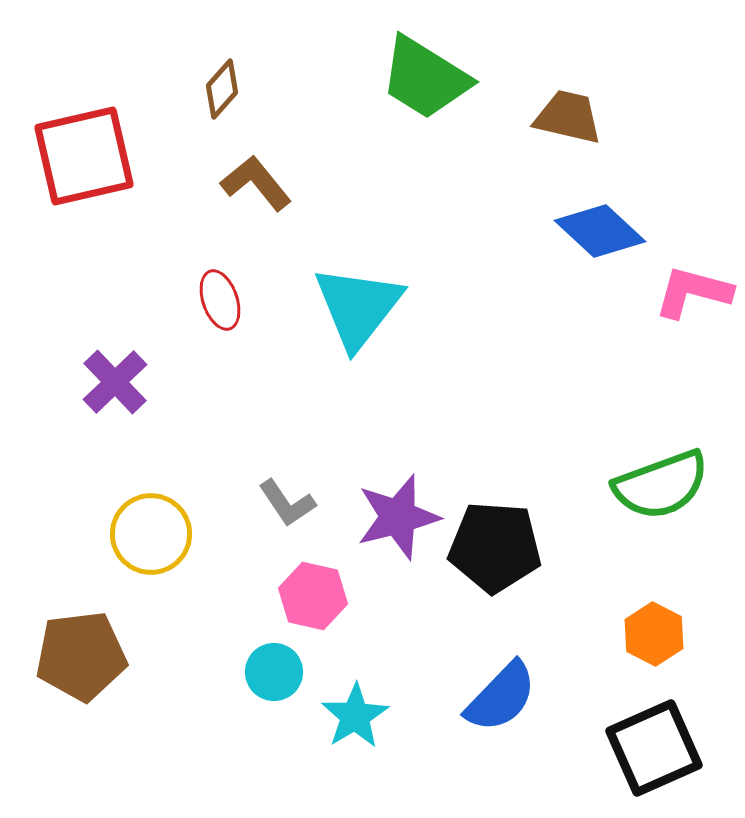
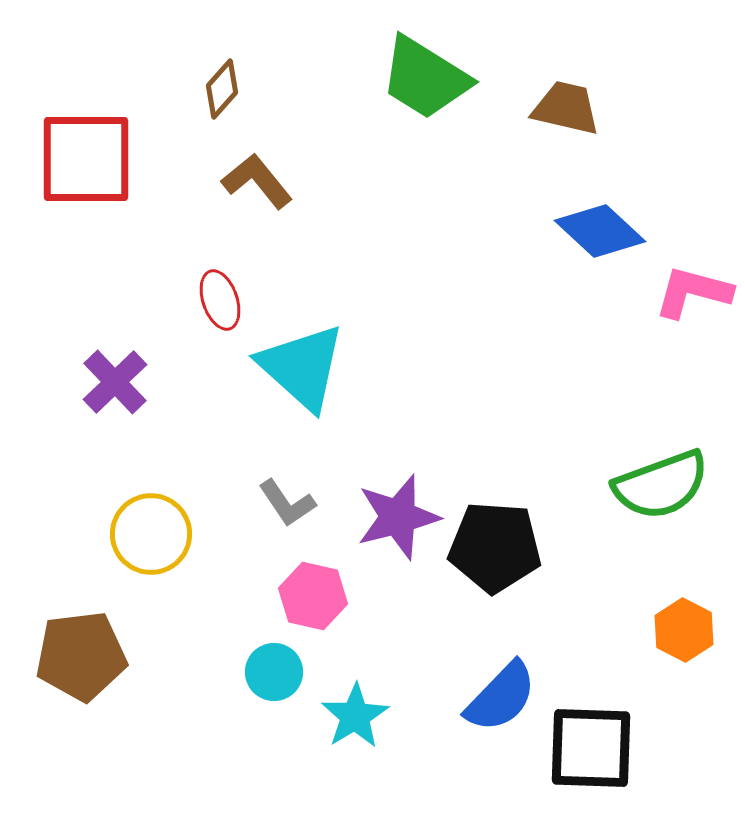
brown trapezoid: moved 2 px left, 9 px up
red square: moved 2 px right, 3 px down; rotated 13 degrees clockwise
brown L-shape: moved 1 px right, 2 px up
cyan triangle: moved 56 px left, 60 px down; rotated 26 degrees counterclockwise
orange hexagon: moved 30 px right, 4 px up
black square: moved 63 px left; rotated 26 degrees clockwise
